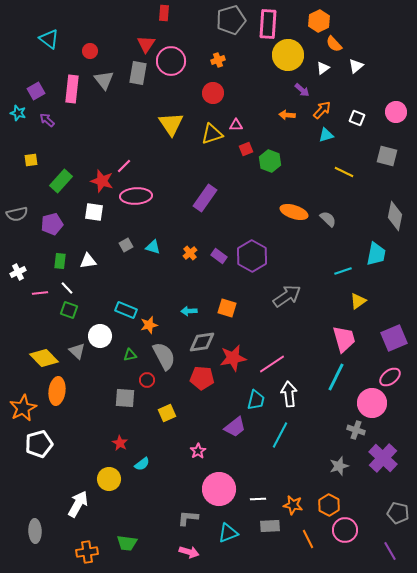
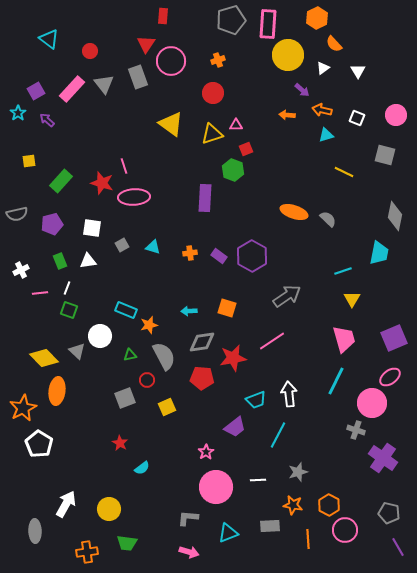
red rectangle at (164, 13): moved 1 px left, 3 px down
orange hexagon at (319, 21): moved 2 px left, 3 px up
white triangle at (356, 66): moved 2 px right, 5 px down; rotated 21 degrees counterclockwise
gray rectangle at (138, 73): moved 4 px down; rotated 30 degrees counterclockwise
gray triangle at (104, 80): moved 4 px down
pink rectangle at (72, 89): rotated 36 degrees clockwise
orange arrow at (322, 110): rotated 120 degrees counterclockwise
pink circle at (396, 112): moved 3 px down
cyan star at (18, 113): rotated 21 degrees clockwise
yellow triangle at (171, 124): rotated 20 degrees counterclockwise
gray square at (387, 156): moved 2 px left, 1 px up
yellow square at (31, 160): moved 2 px left, 1 px down
green hexagon at (270, 161): moved 37 px left, 9 px down
pink line at (124, 166): rotated 63 degrees counterclockwise
red star at (102, 181): moved 2 px down
pink ellipse at (136, 196): moved 2 px left, 1 px down
purple rectangle at (205, 198): rotated 32 degrees counterclockwise
white square at (94, 212): moved 2 px left, 16 px down
gray square at (126, 245): moved 4 px left
orange cross at (190, 253): rotated 32 degrees clockwise
cyan trapezoid at (376, 254): moved 3 px right, 1 px up
green rectangle at (60, 261): rotated 28 degrees counterclockwise
white cross at (18, 272): moved 3 px right, 2 px up
white line at (67, 288): rotated 64 degrees clockwise
yellow triangle at (358, 301): moved 6 px left, 2 px up; rotated 24 degrees counterclockwise
pink line at (272, 364): moved 23 px up
cyan line at (336, 377): moved 4 px down
gray square at (125, 398): rotated 25 degrees counterclockwise
cyan trapezoid at (256, 400): rotated 55 degrees clockwise
yellow square at (167, 413): moved 6 px up
cyan line at (280, 435): moved 2 px left
white pentagon at (39, 444): rotated 24 degrees counterclockwise
pink star at (198, 451): moved 8 px right, 1 px down
purple cross at (383, 458): rotated 8 degrees counterclockwise
cyan semicircle at (142, 464): moved 4 px down
gray star at (339, 466): moved 41 px left, 6 px down
yellow circle at (109, 479): moved 30 px down
pink circle at (219, 489): moved 3 px left, 2 px up
white line at (258, 499): moved 19 px up
white arrow at (78, 504): moved 12 px left
gray pentagon at (398, 513): moved 9 px left
orange line at (308, 539): rotated 24 degrees clockwise
purple line at (390, 551): moved 8 px right, 4 px up
